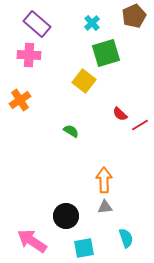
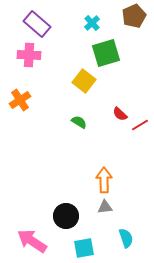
green semicircle: moved 8 px right, 9 px up
